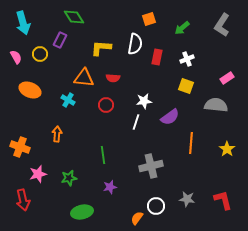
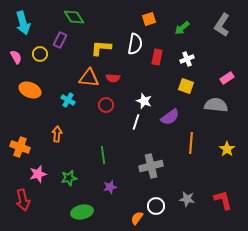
orange triangle: moved 5 px right
white star: rotated 28 degrees clockwise
